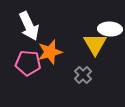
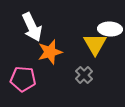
white arrow: moved 3 px right, 1 px down
pink pentagon: moved 5 px left, 16 px down
gray cross: moved 1 px right
